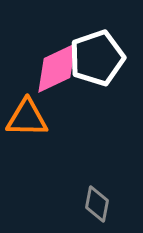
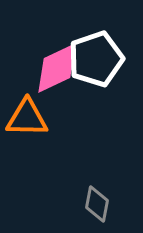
white pentagon: moved 1 px left, 1 px down
